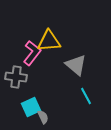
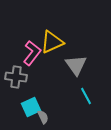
yellow triangle: moved 3 px right, 1 px down; rotated 20 degrees counterclockwise
gray triangle: rotated 15 degrees clockwise
